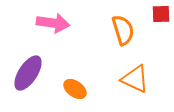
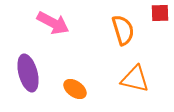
red square: moved 1 px left, 1 px up
pink arrow: rotated 20 degrees clockwise
purple ellipse: rotated 48 degrees counterclockwise
orange triangle: rotated 12 degrees counterclockwise
